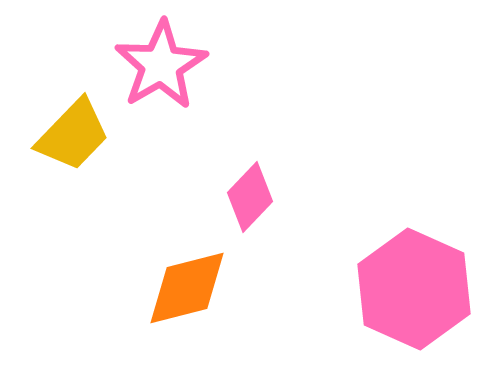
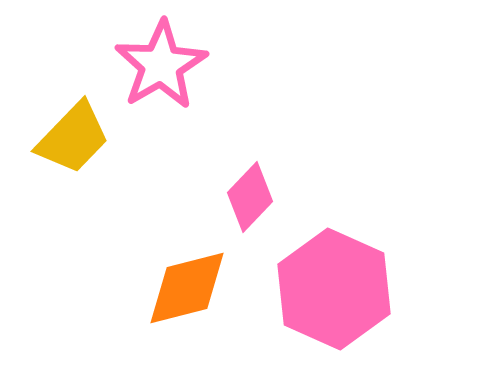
yellow trapezoid: moved 3 px down
pink hexagon: moved 80 px left
